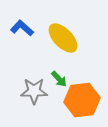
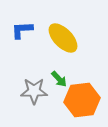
blue L-shape: moved 2 px down; rotated 45 degrees counterclockwise
